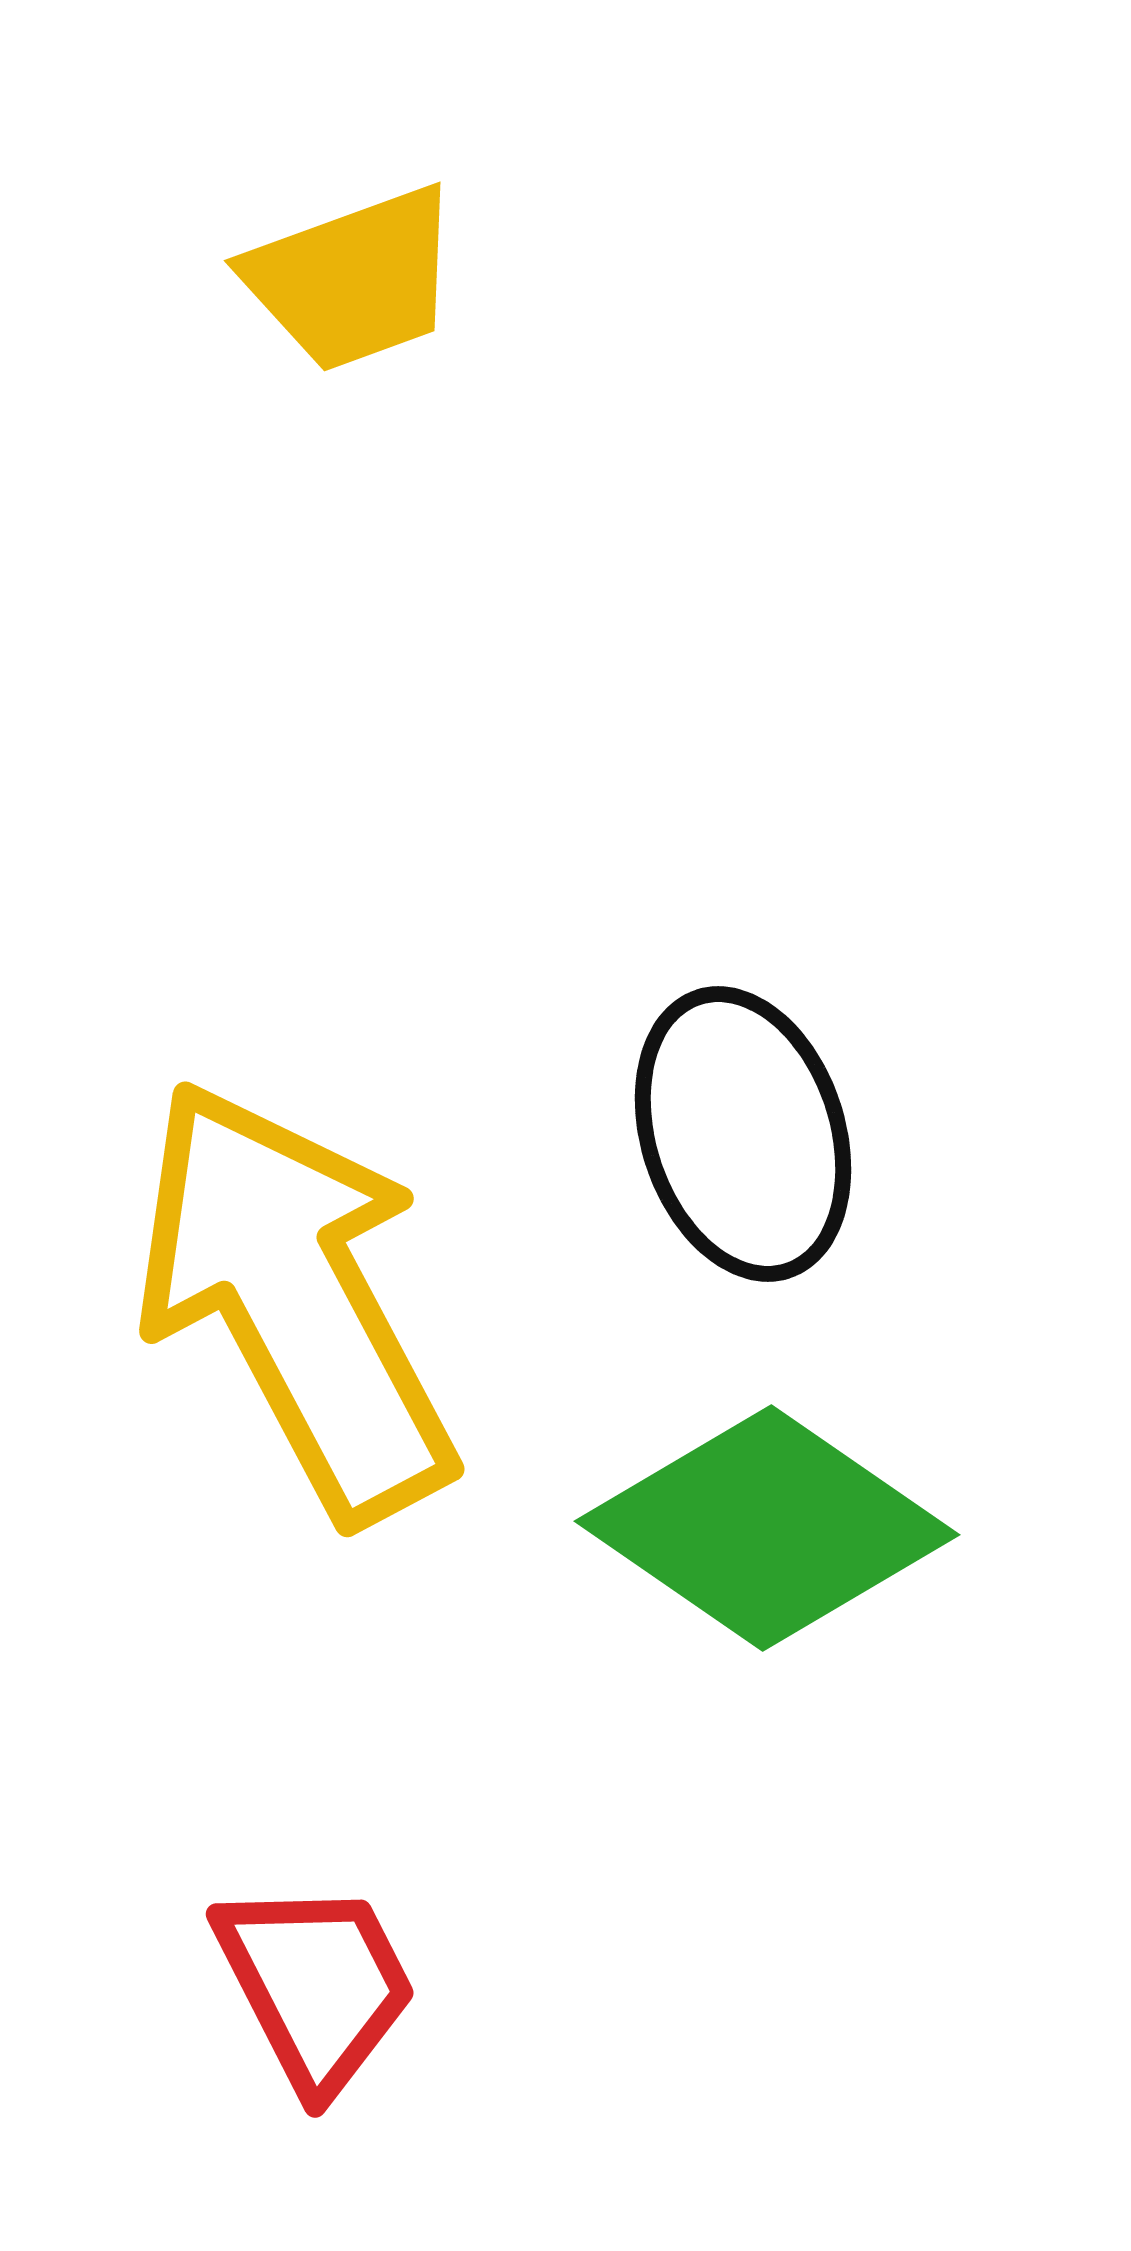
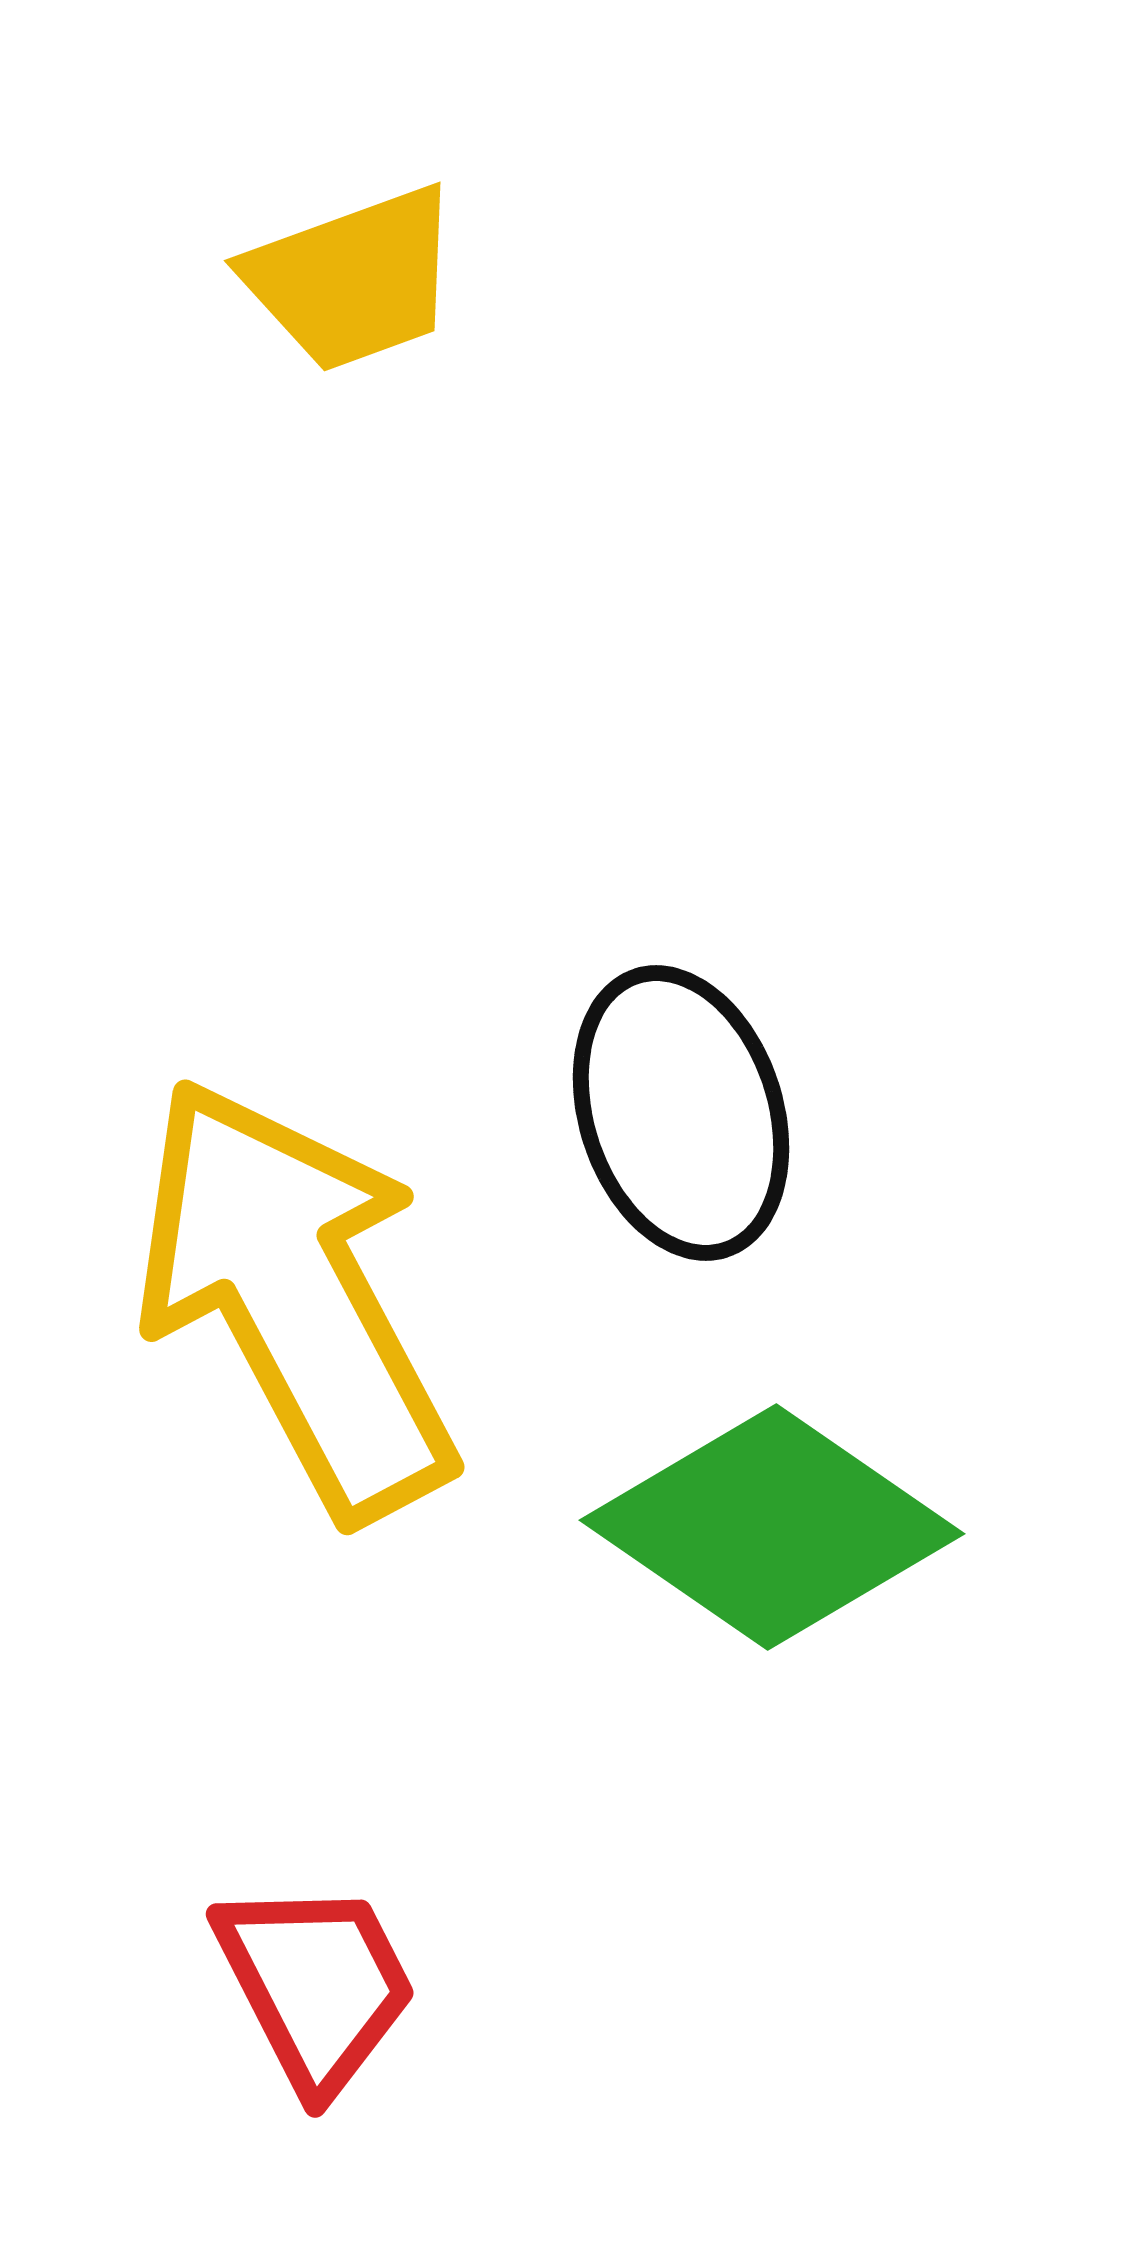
black ellipse: moved 62 px left, 21 px up
yellow arrow: moved 2 px up
green diamond: moved 5 px right, 1 px up
